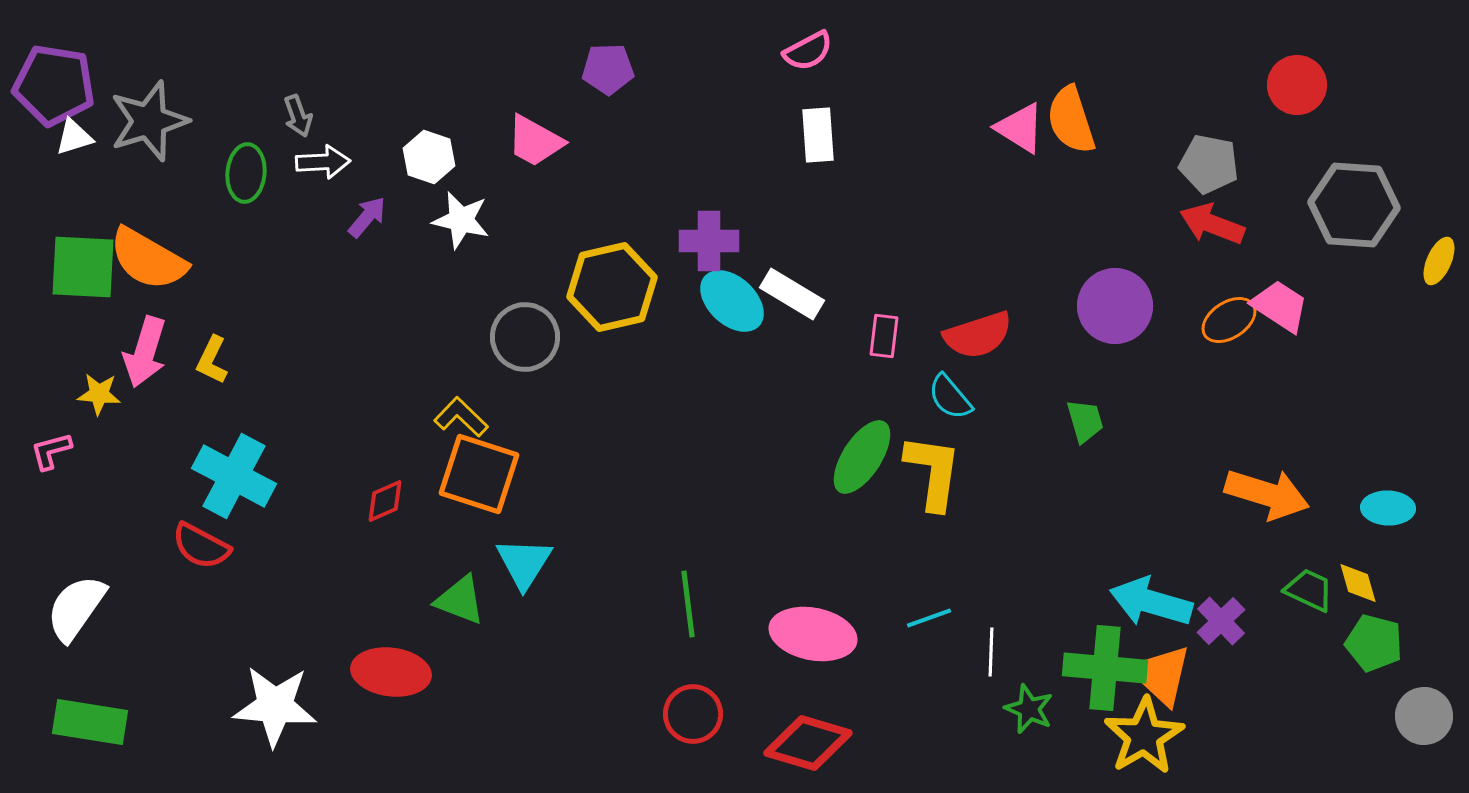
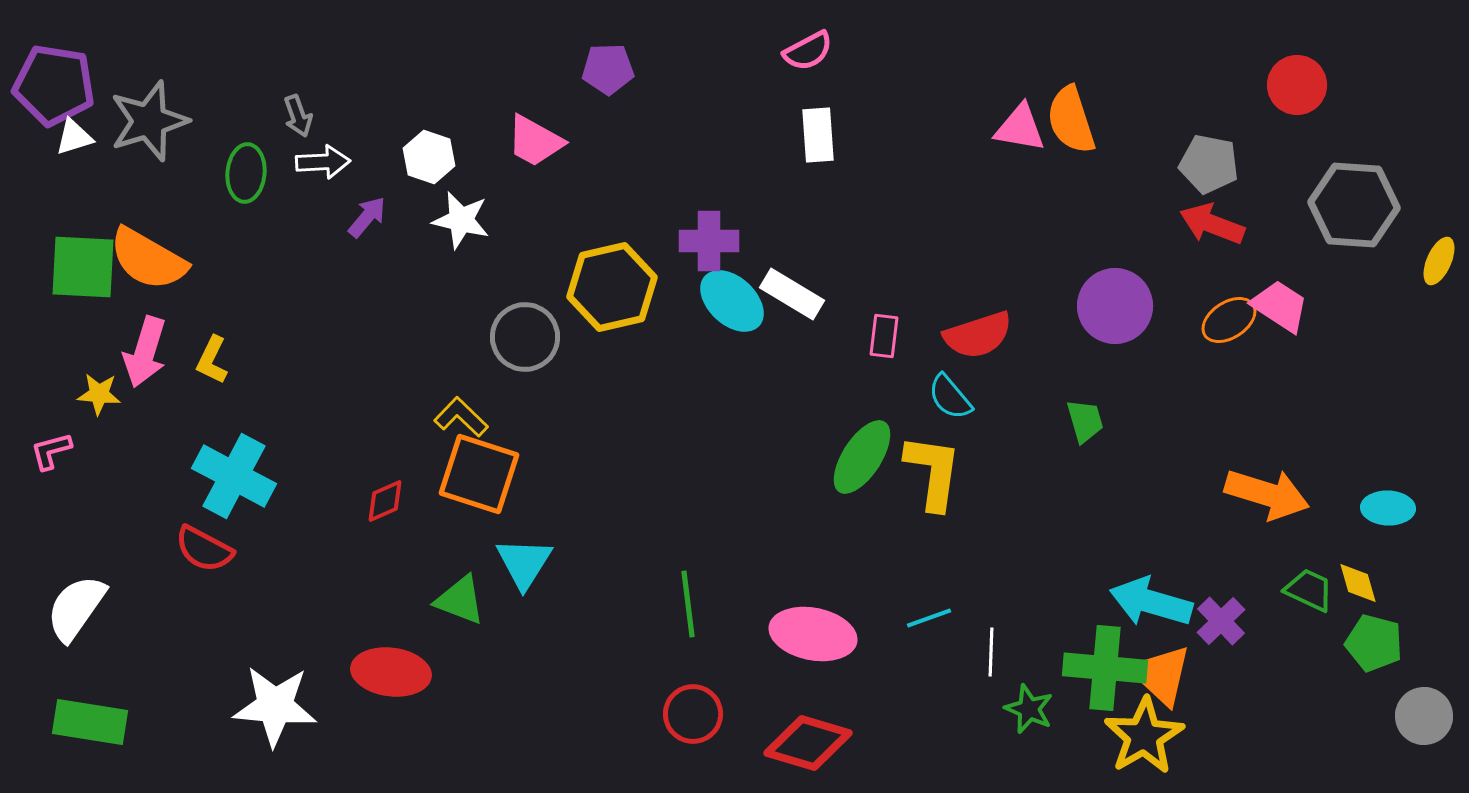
pink triangle at (1020, 128): rotated 22 degrees counterclockwise
red semicircle at (201, 546): moved 3 px right, 3 px down
